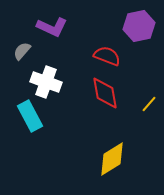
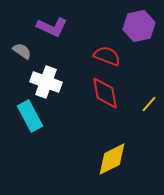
gray semicircle: rotated 84 degrees clockwise
yellow diamond: rotated 6 degrees clockwise
